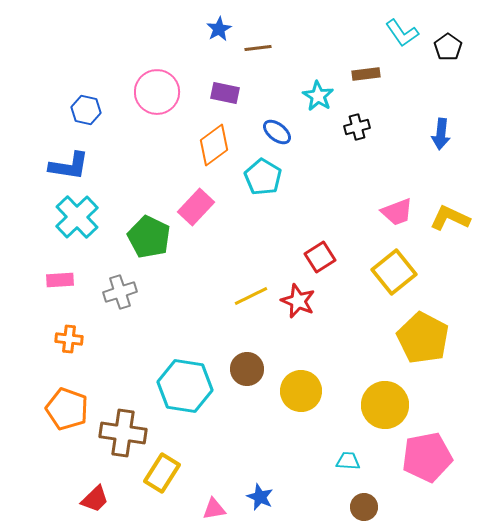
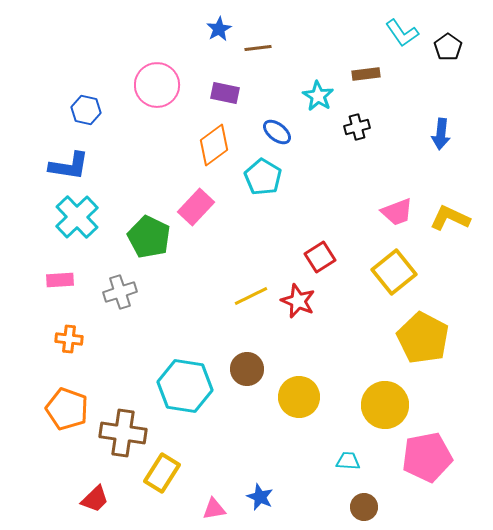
pink circle at (157, 92): moved 7 px up
yellow circle at (301, 391): moved 2 px left, 6 px down
